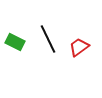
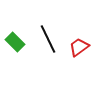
green rectangle: rotated 18 degrees clockwise
